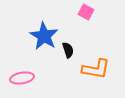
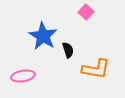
pink square: rotated 14 degrees clockwise
blue star: moved 1 px left
pink ellipse: moved 1 px right, 2 px up
